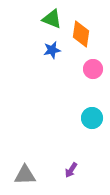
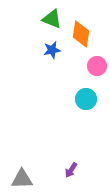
pink circle: moved 4 px right, 3 px up
cyan circle: moved 6 px left, 19 px up
gray triangle: moved 3 px left, 4 px down
